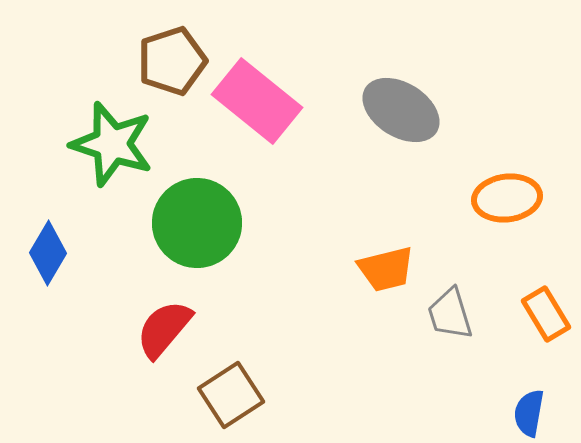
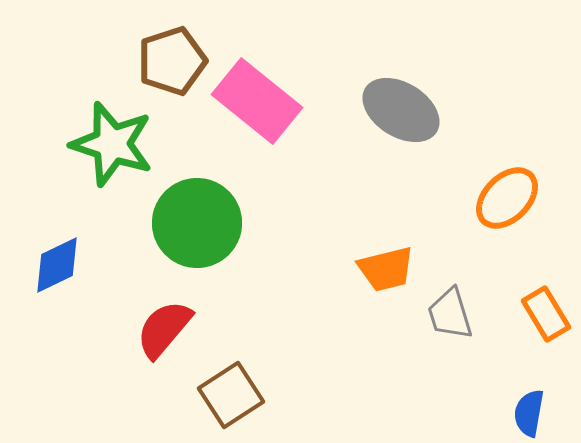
orange ellipse: rotated 38 degrees counterclockwise
blue diamond: moved 9 px right, 12 px down; rotated 34 degrees clockwise
